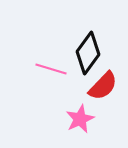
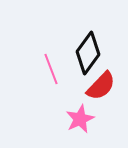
pink line: rotated 52 degrees clockwise
red semicircle: moved 2 px left
